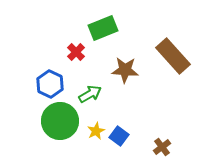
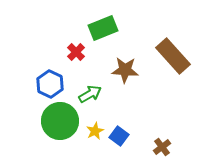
yellow star: moved 1 px left
